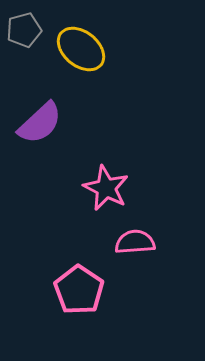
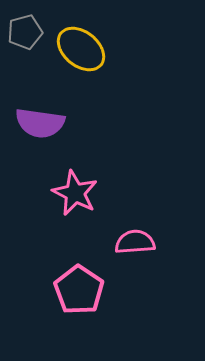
gray pentagon: moved 1 px right, 2 px down
purple semicircle: rotated 51 degrees clockwise
pink star: moved 31 px left, 5 px down
